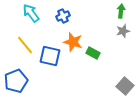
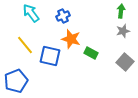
orange star: moved 2 px left, 3 px up
green rectangle: moved 2 px left
gray square: moved 24 px up
